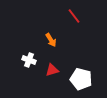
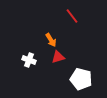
red line: moved 2 px left
red triangle: moved 6 px right, 13 px up
